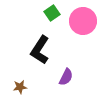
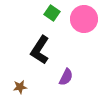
green square: rotated 21 degrees counterclockwise
pink circle: moved 1 px right, 2 px up
